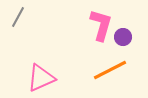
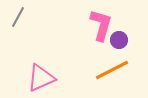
purple circle: moved 4 px left, 3 px down
orange line: moved 2 px right
